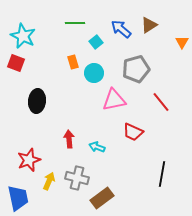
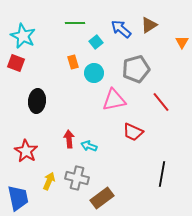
cyan arrow: moved 8 px left, 1 px up
red star: moved 3 px left, 9 px up; rotated 20 degrees counterclockwise
